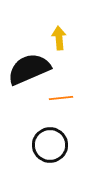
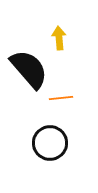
black semicircle: rotated 72 degrees clockwise
black circle: moved 2 px up
